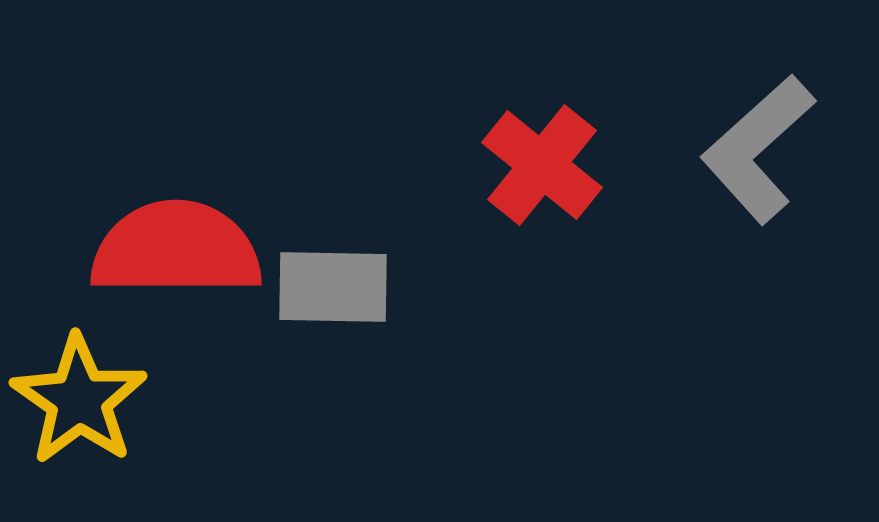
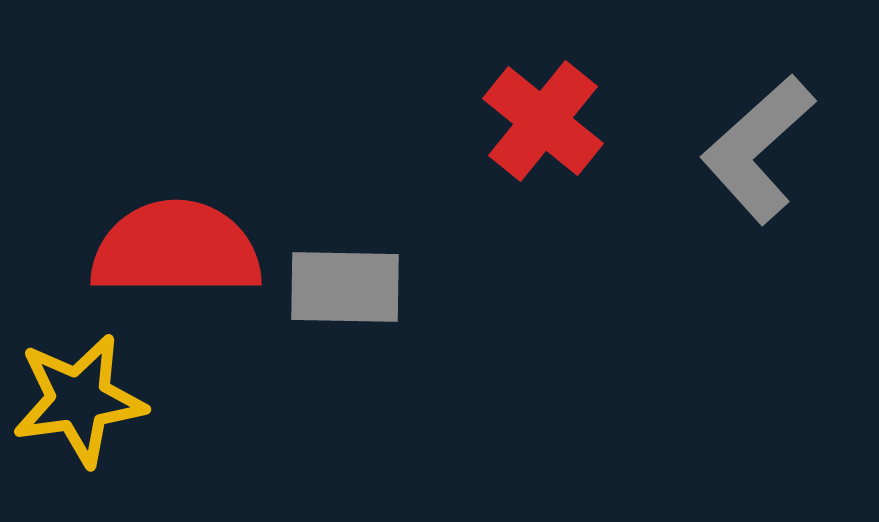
red cross: moved 1 px right, 44 px up
gray rectangle: moved 12 px right
yellow star: rotated 29 degrees clockwise
